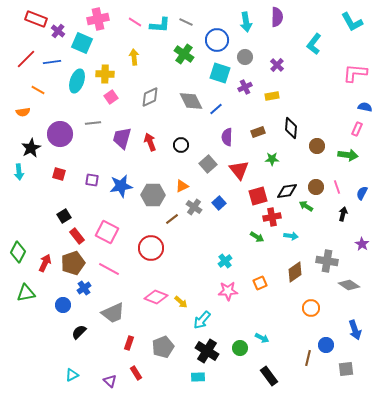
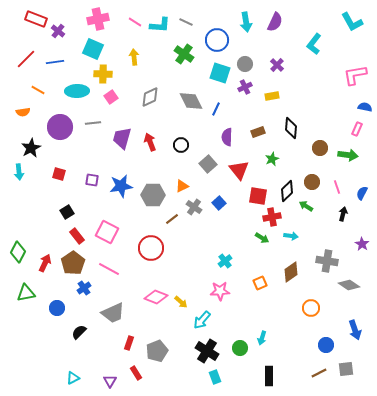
purple semicircle at (277, 17): moved 2 px left, 5 px down; rotated 24 degrees clockwise
cyan square at (82, 43): moved 11 px right, 6 px down
gray circle at (245, 57): moved 7 px down
blue line at (52, 62): moved 3 px right
pink L-shape at (355, 73): moved 2 px down; rotated 15 degrees counterclockwise
yellow cross at (105, 74): moved 2 px left
cyan ellipse at (77, 81): moved 10 px down; rotated 70 degrees clockwise
blue line at (216, 109): rotated 24 degrees counterclockwise
purple circle at (60, 134): moved 7 px up
brown circle at (317, 146): moved 3 px right, 2 px down
green star at (272, 159): rotated 24 degrees counterclockwise
brown circle at (316, 187): moved 4 px left, 5 px up
black diamond at (287, 191): rotated 35 degrees counterclockwise
red square at (258, 196): rotated 24 degrees clockwise
black square at (64, 216): moved 3 px right, 4 px up
green arrow at (257, 237): moved 5 px right, 1 px down
brown pentagon at (73, 263): rotated 15 degrees counterclockwise
brown diamond at (295, 272): moved 4 px left
pink star at (228, 291): moved 8 px left
blue circle at (63, 305): moved 6 px left, 3 px down
cyan arrow at (262, 338): rotated 80 degrees clockwise
gray pentagon at (163, 347): moved 6 px left, 4 px down
brown line at (308, 358): moved 11 px right, 15 px down; rotated 49 degrees clockwise
cyan triangle at (72, 375): moved 1 px right, 3 px down
black rectangle at (269, 376): rotated 36 degrees clockwise
cyan rectangle at (198, 377): moved 17 px right; rotated 72 degrees clockwise
purple triangle at (110, 381): rotated 16 degrees clockwise
